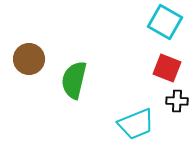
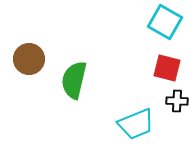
red square: rotated 8 degrees counterclockwise
